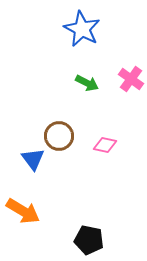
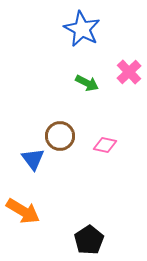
pink cross: moved 2 px left, 7 px up; rotated 10 degrees clockwise
brown circle: moved 1 px right
black pentagon: rotated 28 degrees clockwise
